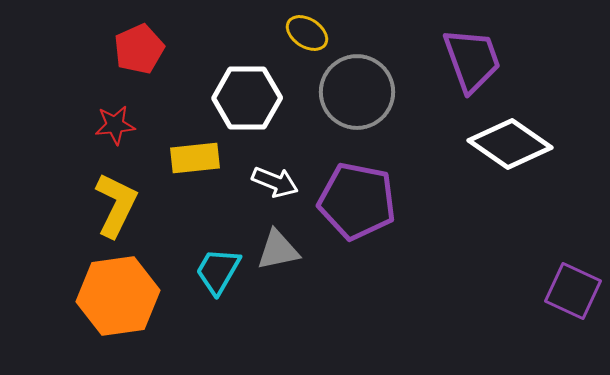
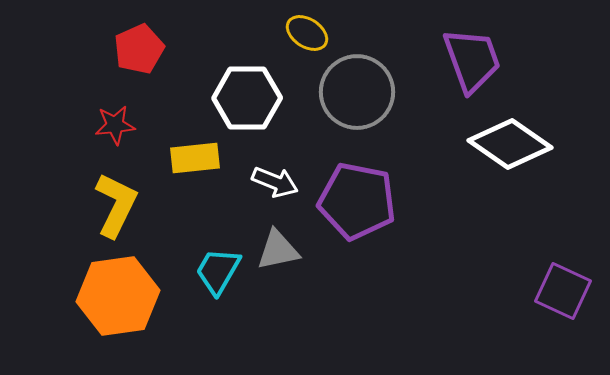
purple square: moved 10 px left
